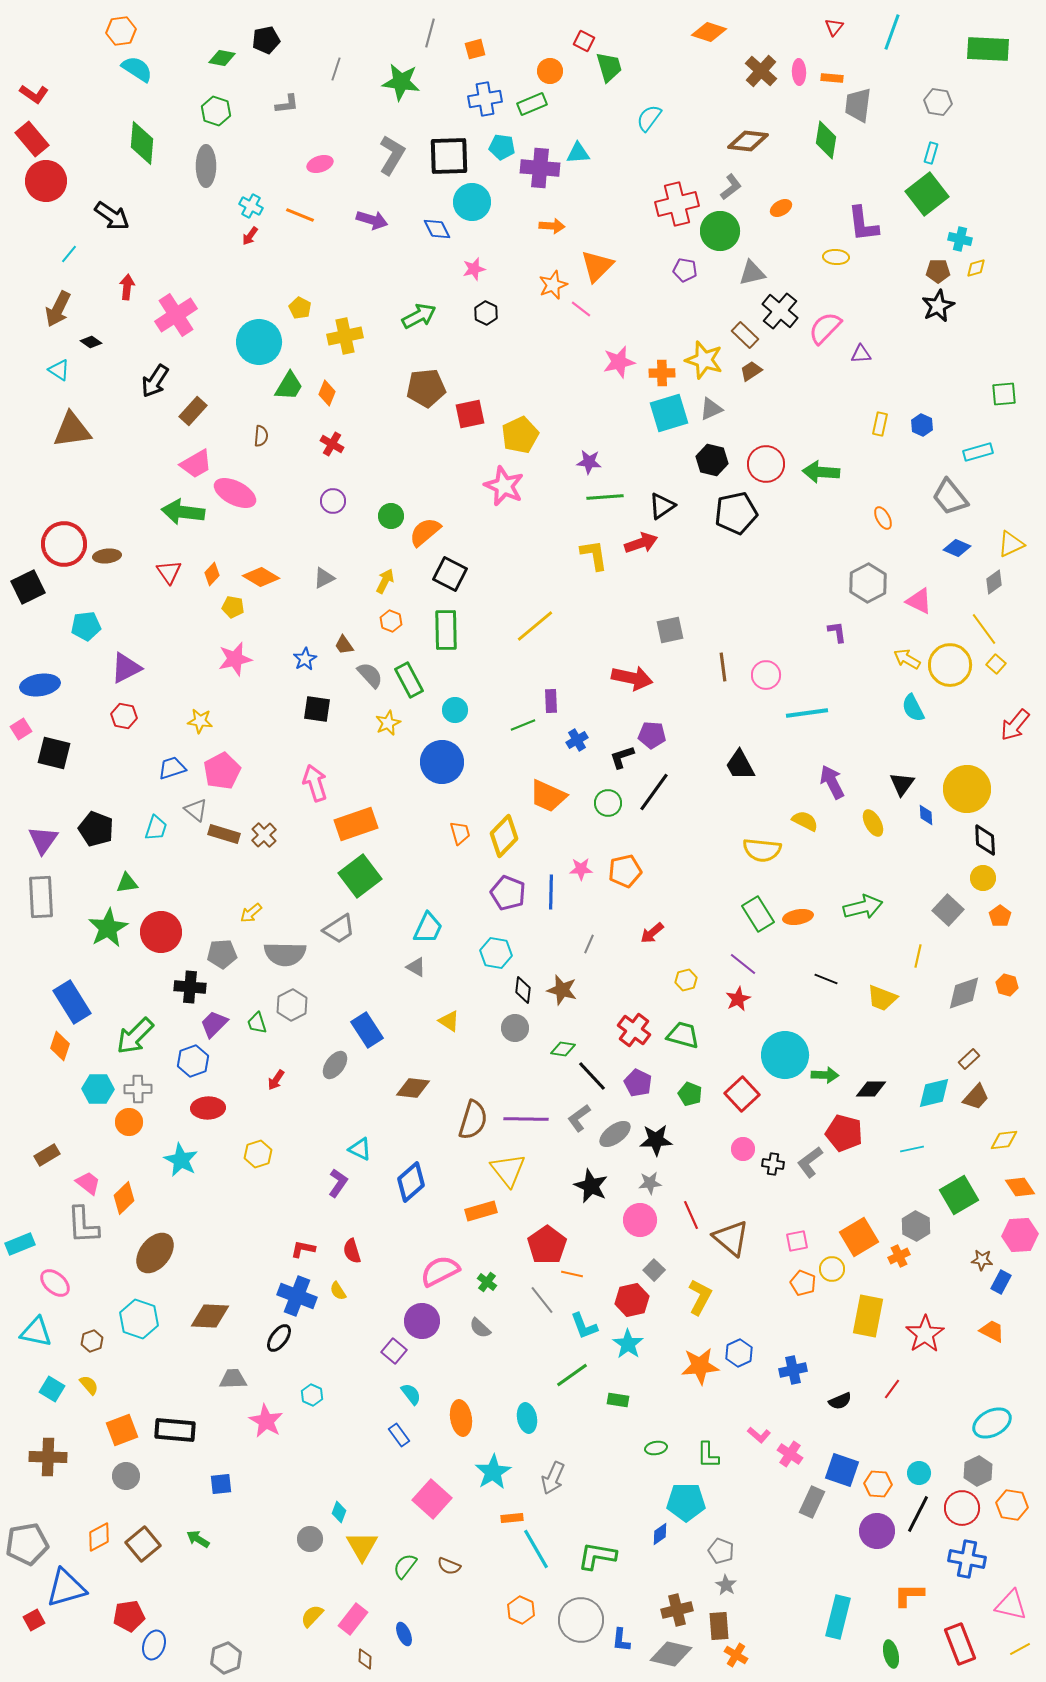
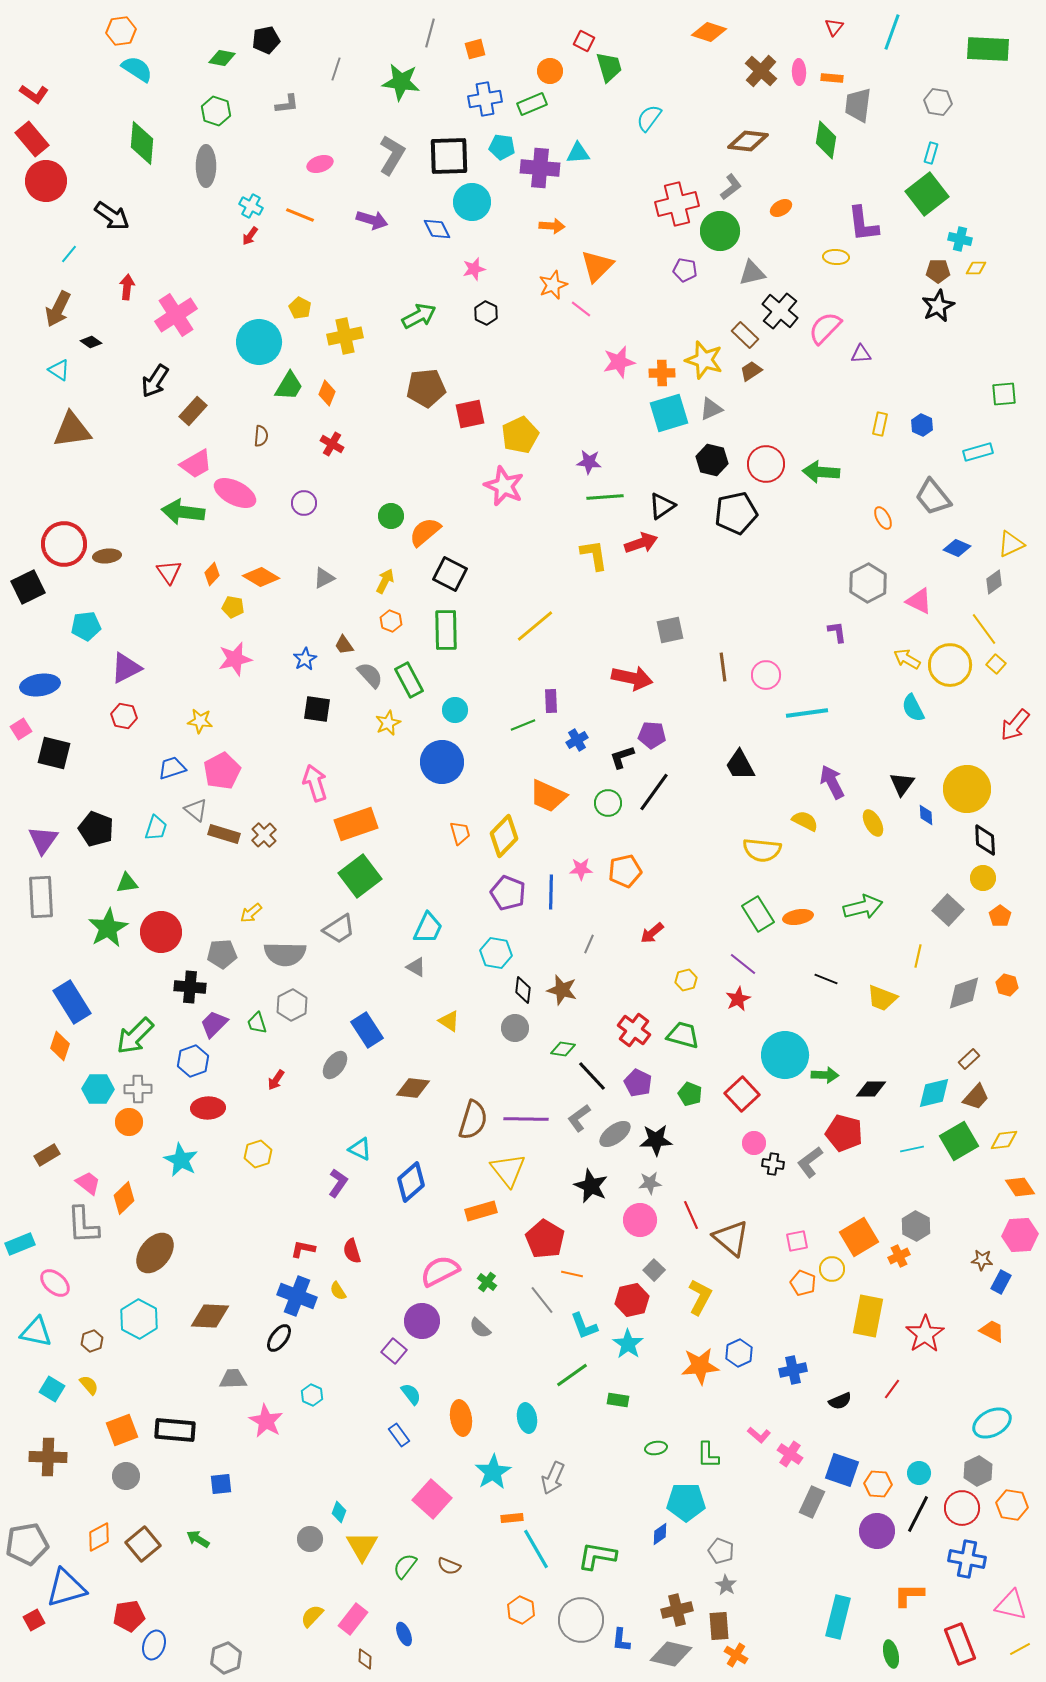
yellow diamond at (976, 268): rotated 15 degrees clockwise
gray trapezoid at (950, 497): moved 17 px left
purple circle at (333, 501): moved 29 px left, 2 px down
pink circle at (743, 1149): moved 11 px right, 6 px up
green square at (959, 1195): moved 54 px up
red pentagon at (547, 1245): moved 2 px left, 6 px up; rotated 6 degrees counterclockwise
cyan hexagon at (139, 1319): rotated 9 degrees clockwise
